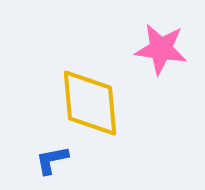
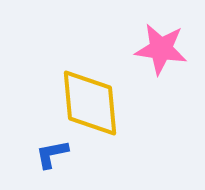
blue L-shape: moved 6 px up
